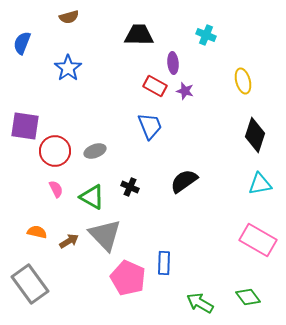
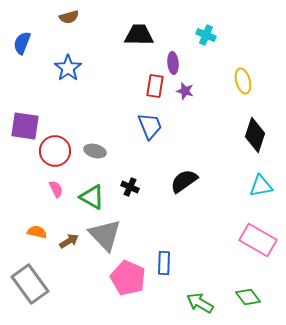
red rectangle: rotated 70 degrees clockwise
gray ellipse: rotated 35 degrees clockwise
cyan triangle: moved 1 px right, 2 px down
